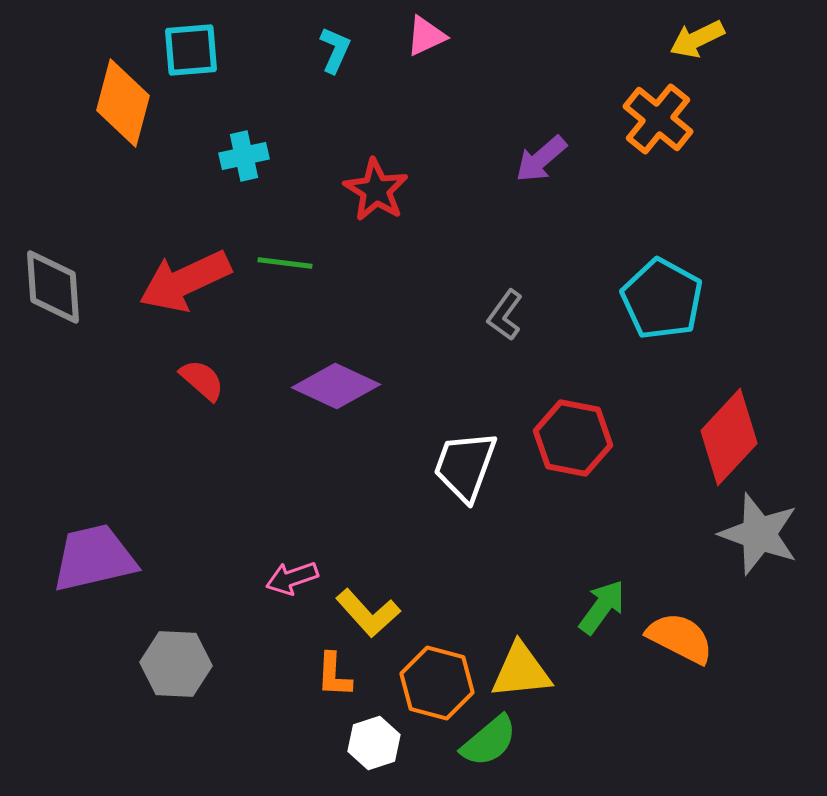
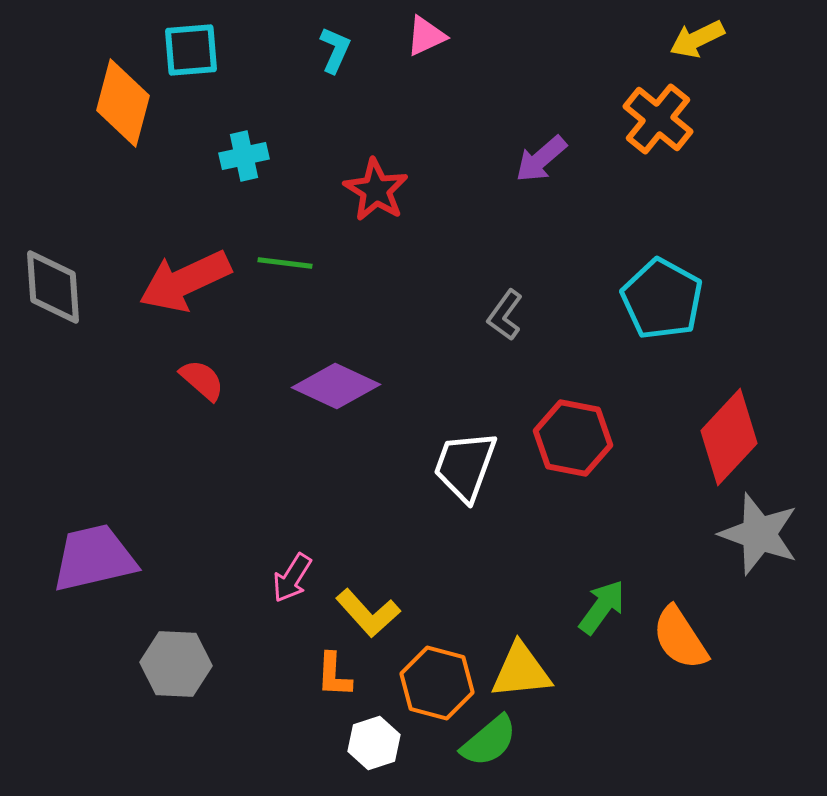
pink arrow: rotated 39 degrees counterclockwise
orange semicircle: rotated 150 degrees counterclockwise
